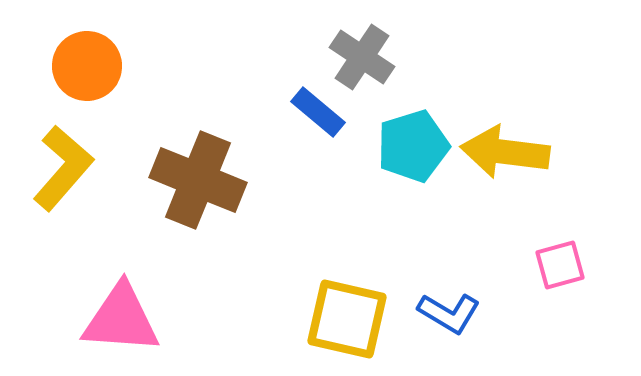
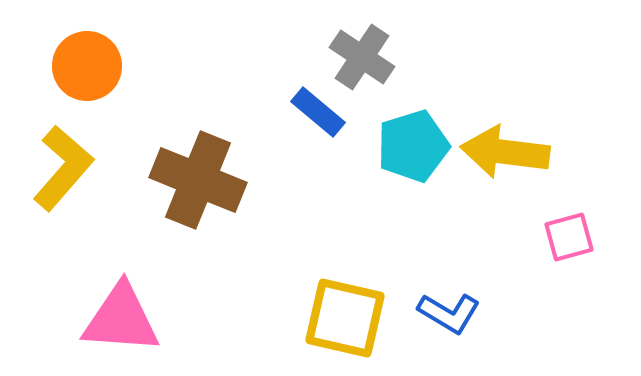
pink square: moved 9 px right, 28 px up
yellow square: moved 2 px left, 1 px up
